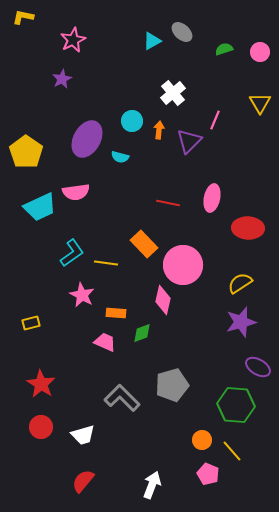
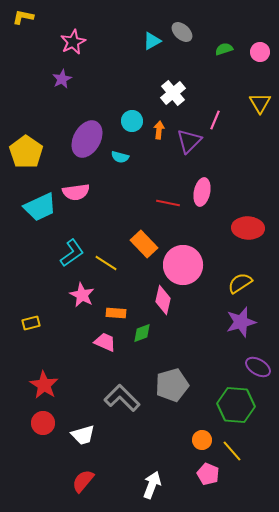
pink star at (73, 40): moved 2 px down
pink ellipse at (212, 198): moved 10 px left, 6 px up
yellow line at (106, 263): rotated 25 degrees clockwise
red star at (41, 384): moved 3 px right, 1 px down
red circle at (41, 427): moved 2 px right, 4 px up
